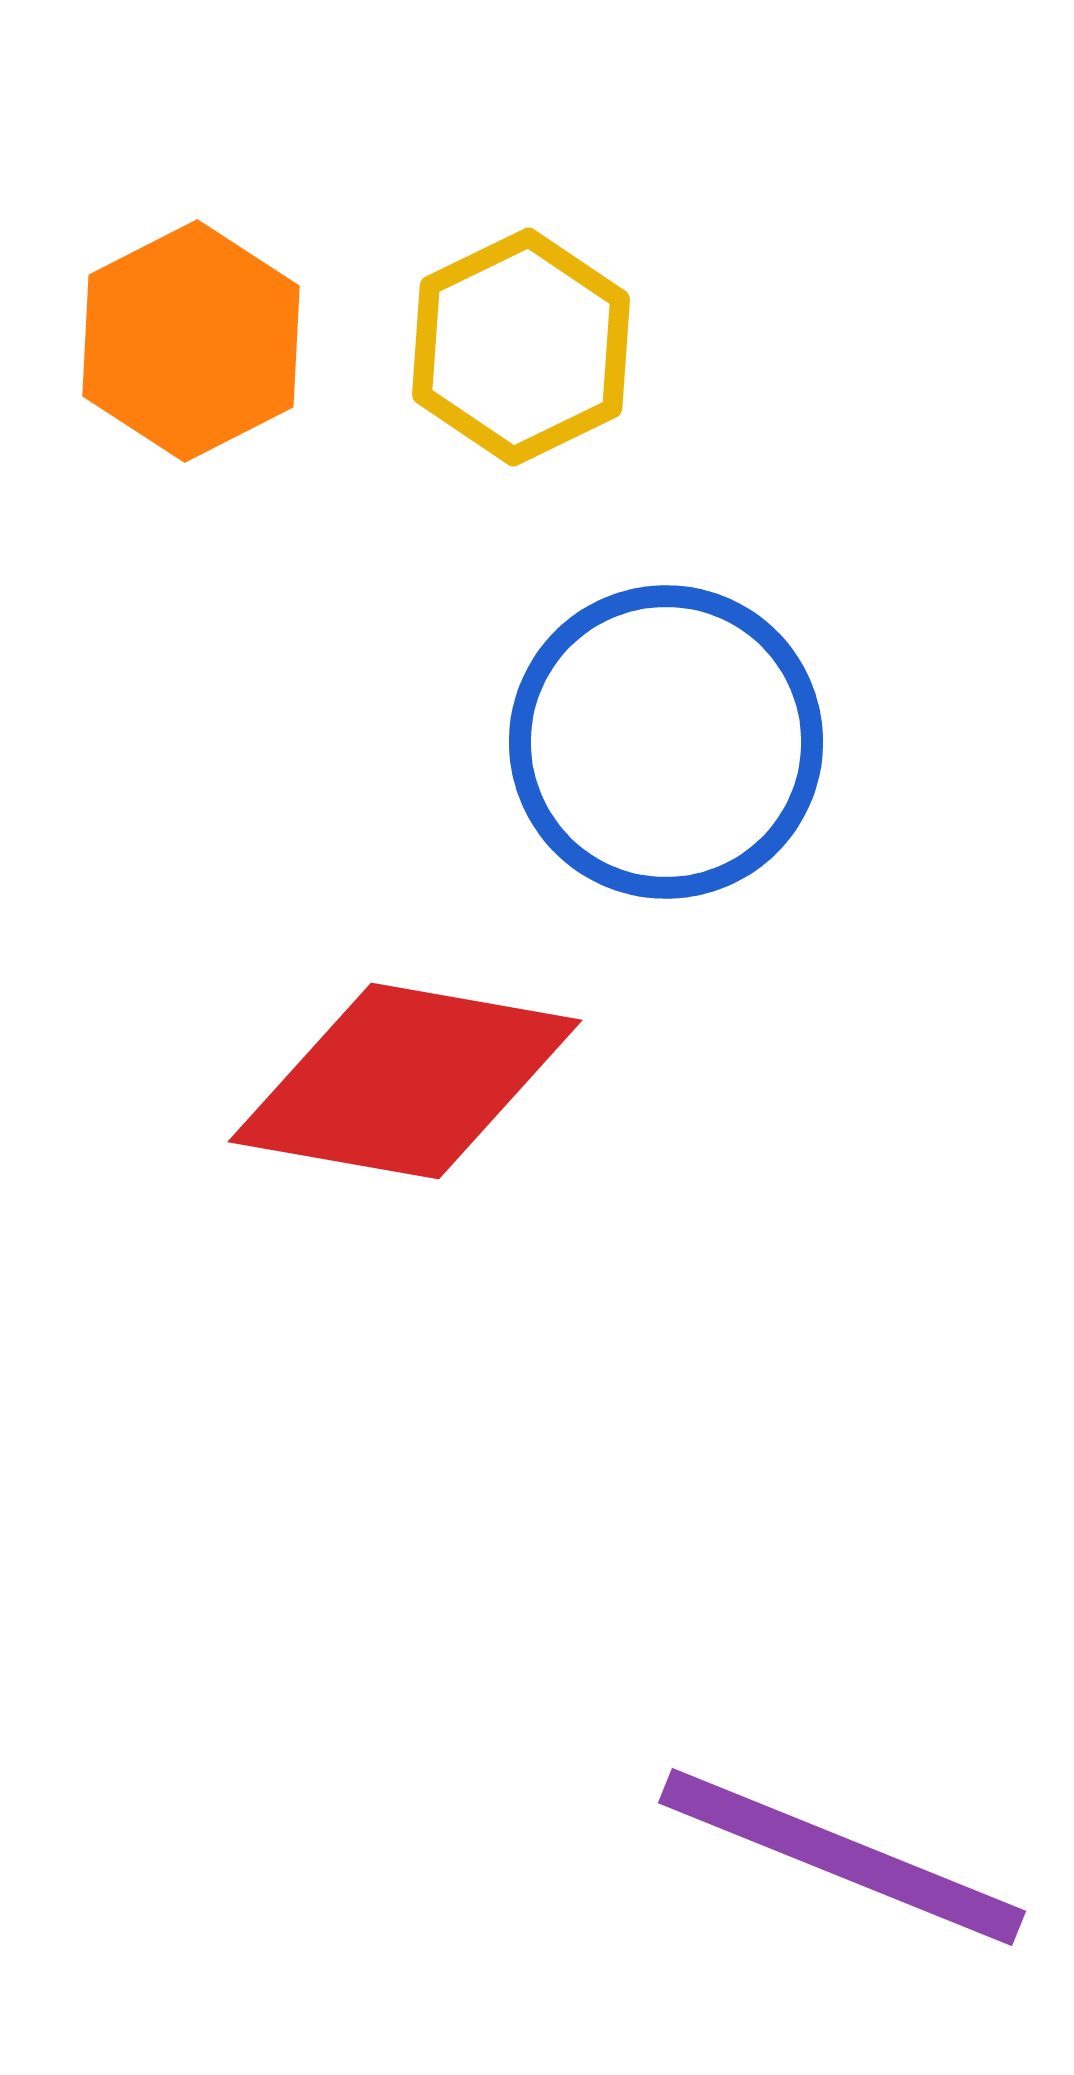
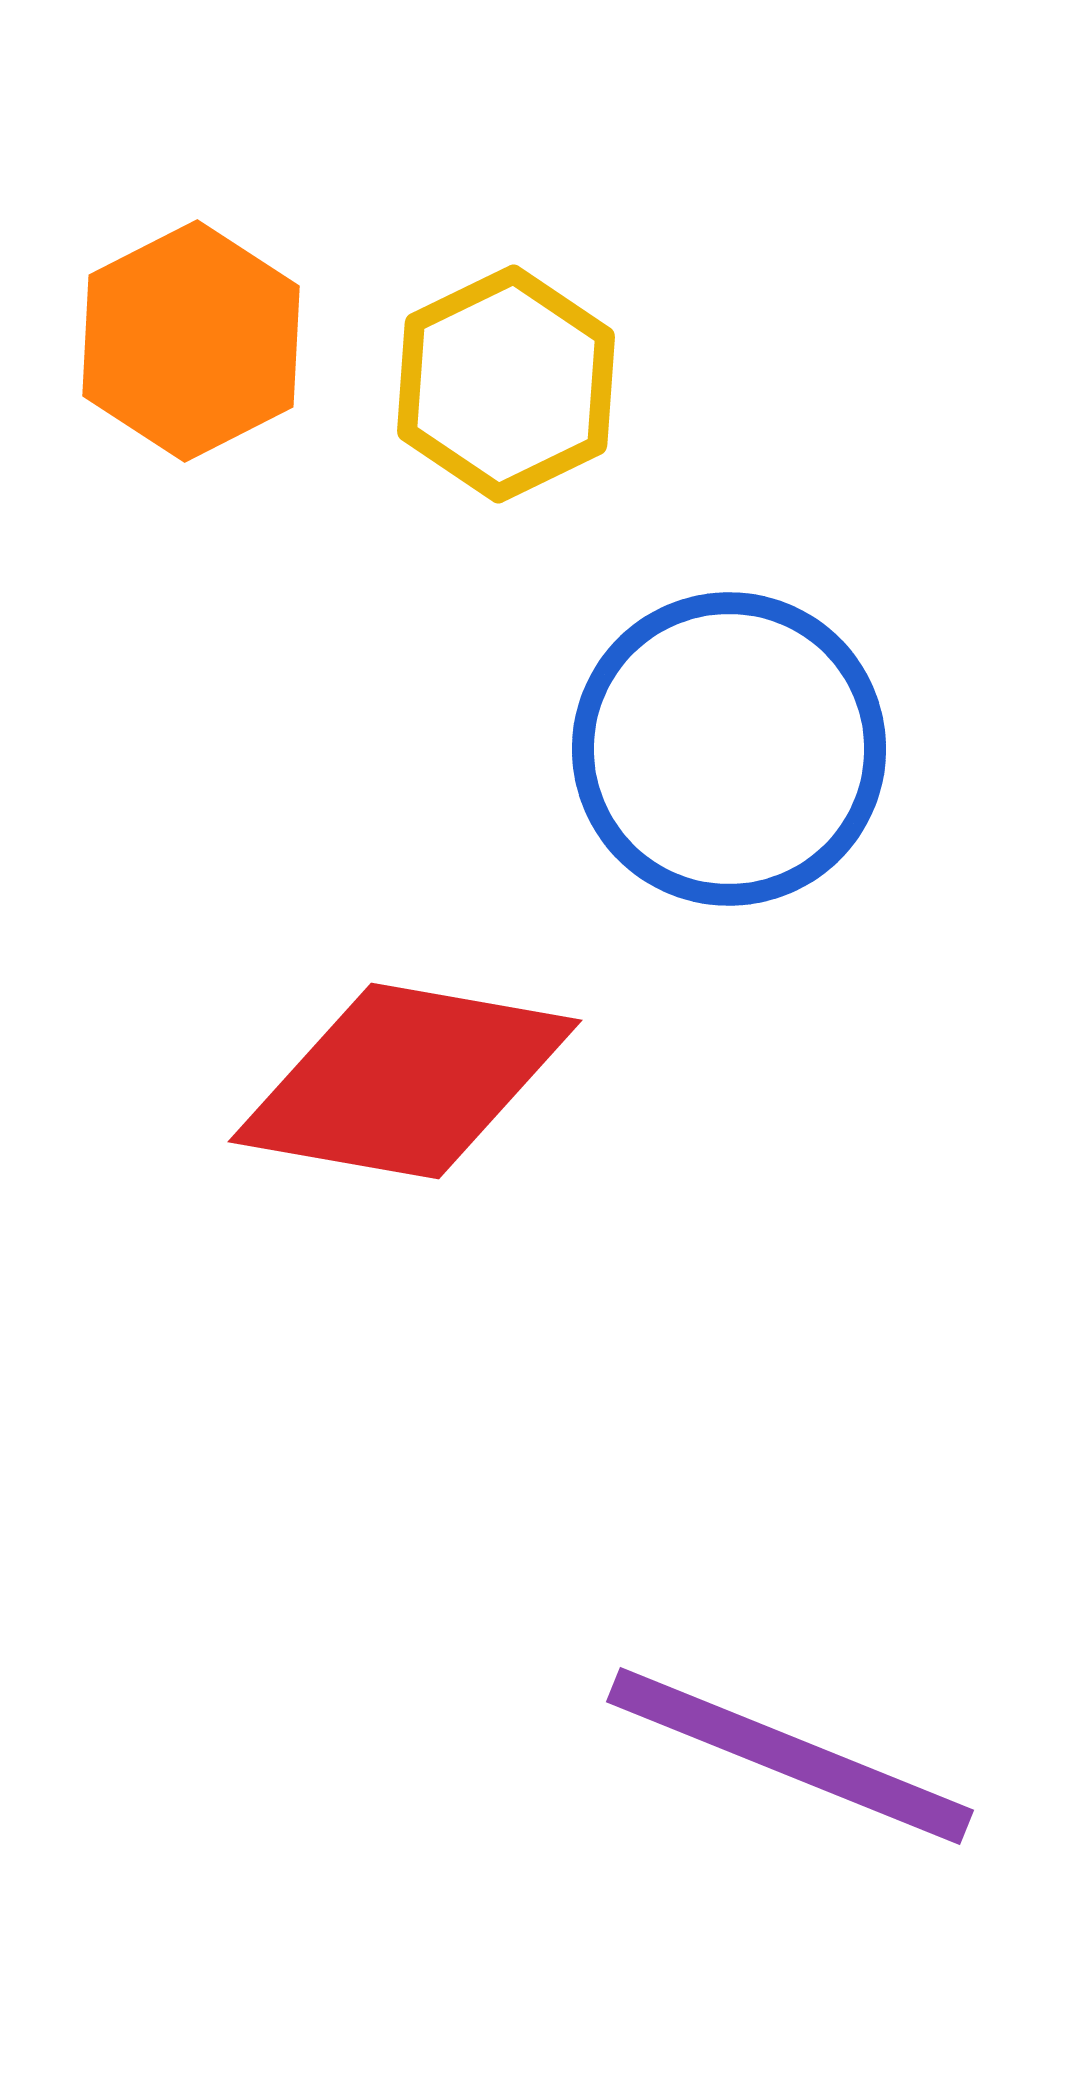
yellow hexagon: moved 15 px left, 37 px down
blue circle: moved 63 px right, 7 px down
purple line: moved 52 px left, 101 px up
